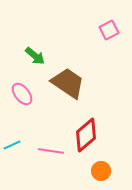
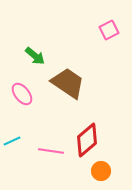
red diamond: moved 1 px right, 5 px down
cyan line: moved 4 px up
